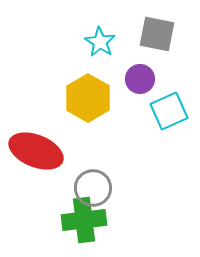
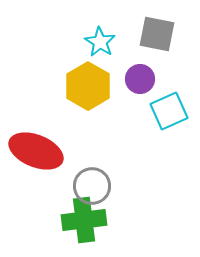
yellow hexagon: moved 12 px up
gray circle: moved 1 px left, 2 px up
